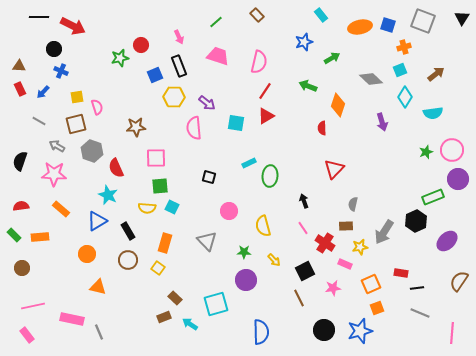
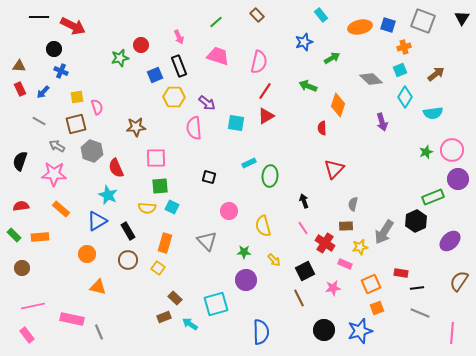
purple ellipse at (447, 241): moved 3 px right
